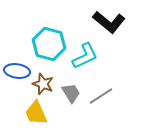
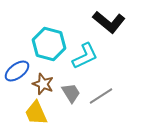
blue ellipse: rotated 45 degrees counterclockwise
